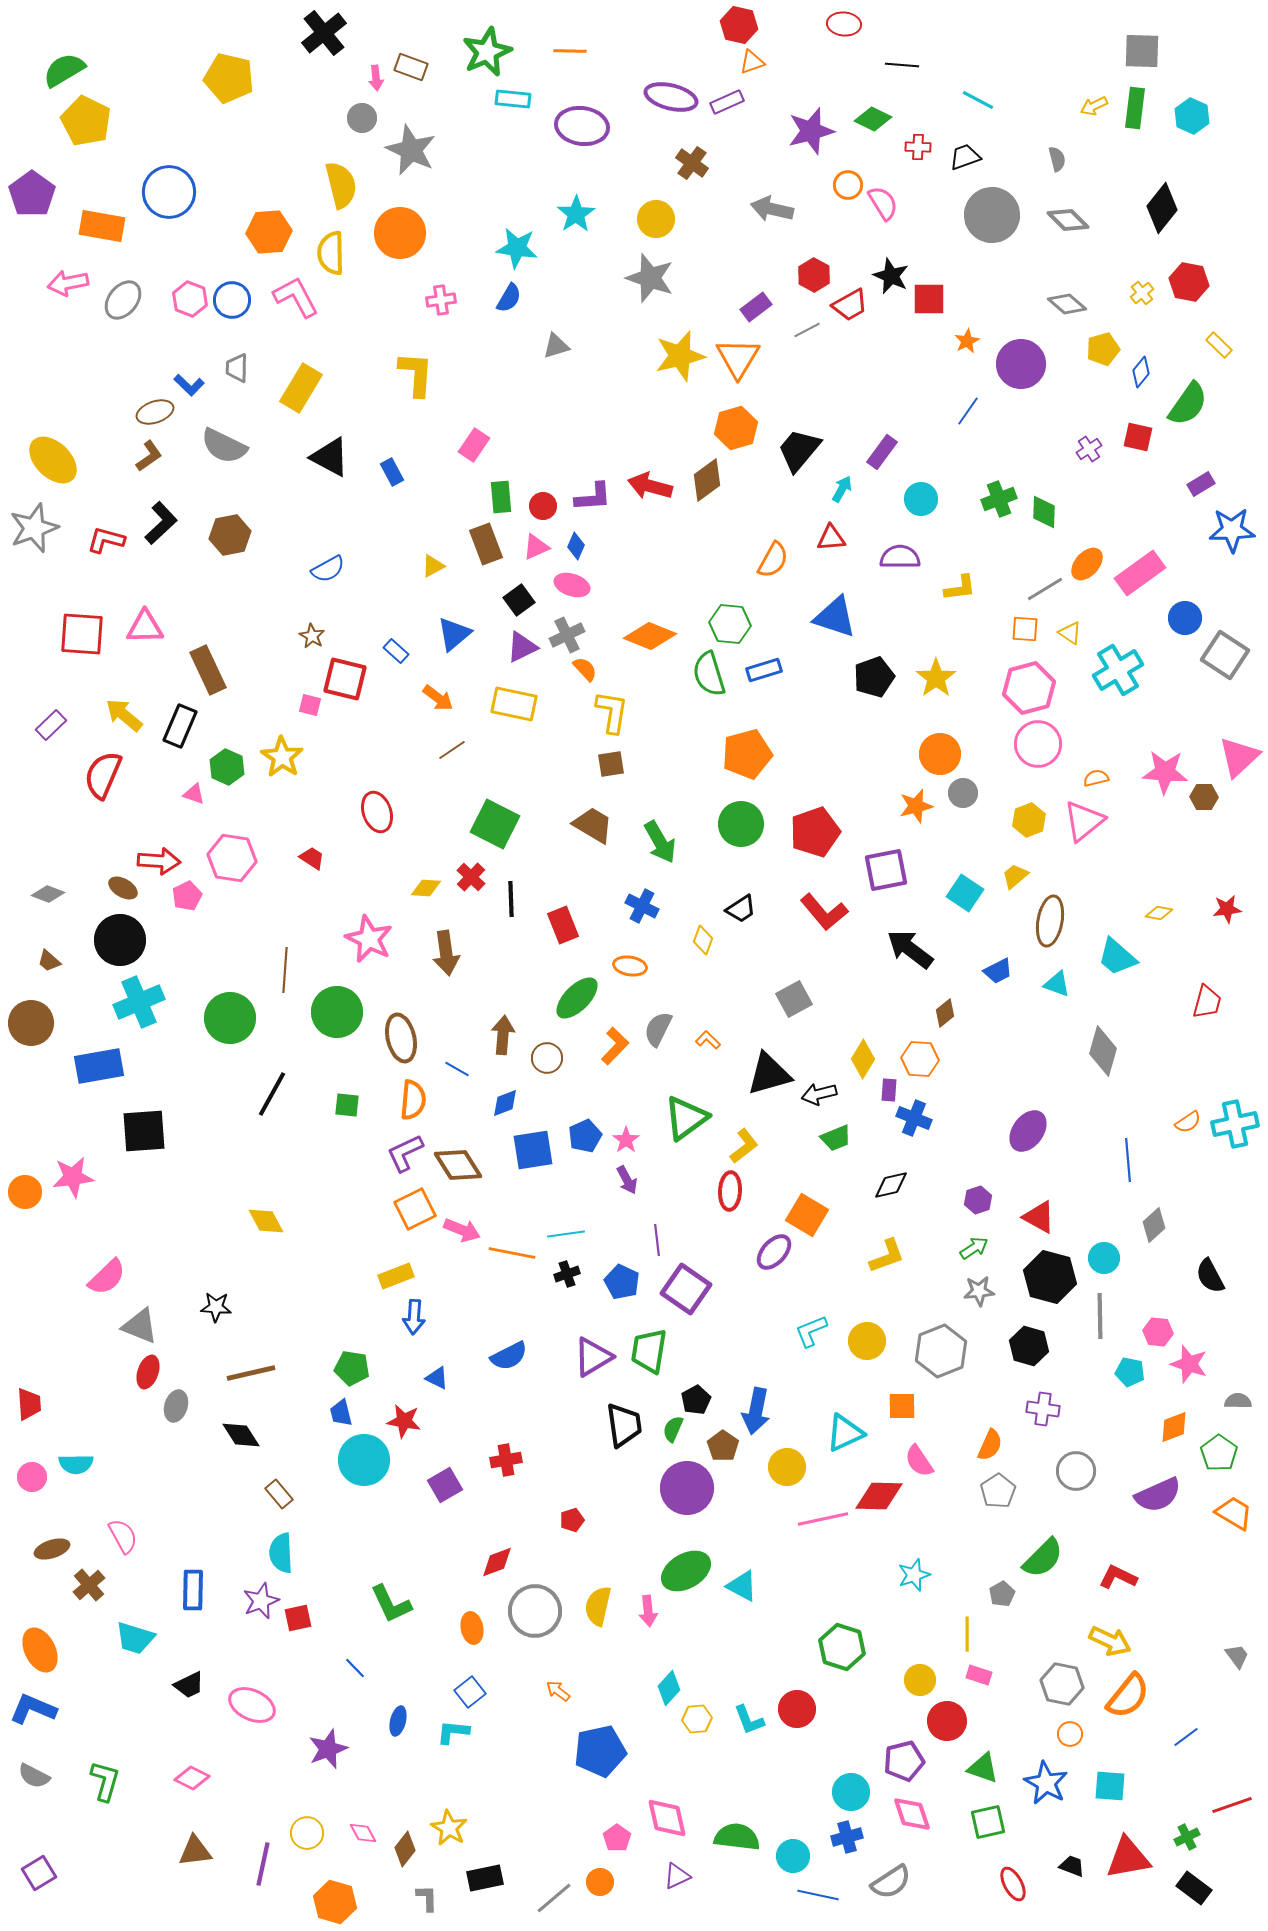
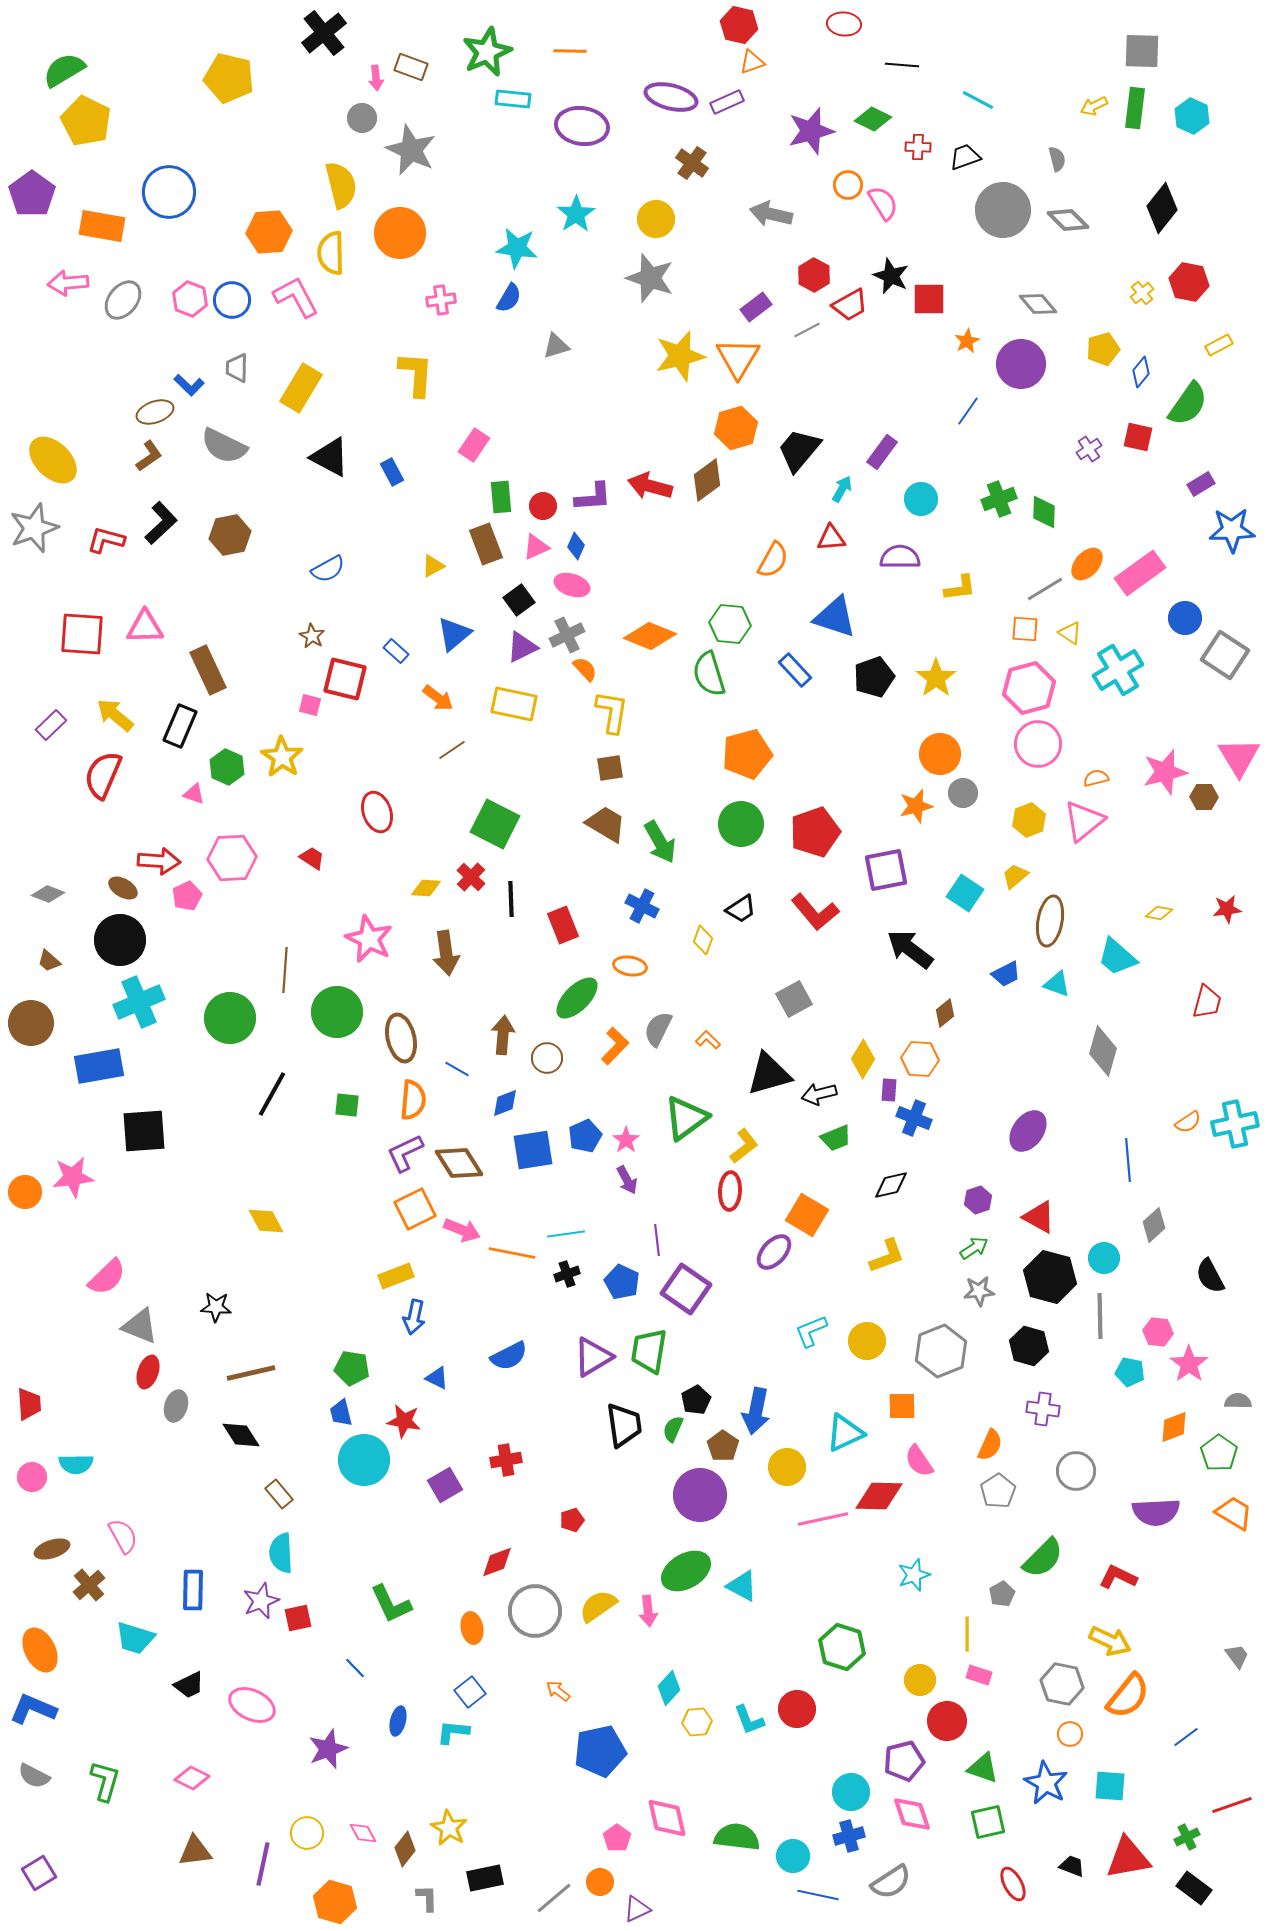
gray arrow at (772, 209): moved 1 px left, 5 px down
gray circle at (992, 215): moved 11 px right, 5 px up
pink arrow at (68, 283): rotated 6 degrees clockwise
gray diamond at (1067, 304): moved 29 px left; rotated 9 degrees clockwise
yellow rectangle at (1219, 345): rotated 72 degrees counterclockwise
blue rectangle at (764, 670): moved 31 px right; rotated 64 degrees clockwise
yellow arrow at (124, 715): moved 9 px left
pink triangle at (1239, 757): rotated 18 degrees counterclockwise
brown square at (611, 764): moved 1 px left, 4 px down
pink star at (1165, 772): rotated 18 degrees counterclockwise
brown trapezoid at (593, 825): moved 13 px right, 1 px up
pink hexagon at (232, 858): rotated 12 degrees counterclockwise
red L-shape at (824, 912): moved 9 px left
blue trapezoid at (998, 971): moved 8 px right, 3 px down
brown diamond at (458, 1165): moved 1 px right, 2 px up
blue arrow at (414, 1317): rotated 8 degrees clockwise
pink star at (1189, 1364): rotated 18 degrees clockwise
purple circle at (687, 1488): moved 13 px right, 7 px down
purple semicircle at (1158, 1495): moved 2 px left, 17 px down; rotated 21 degrees clockwise
yellow semicircle at (598, 1606): rotated 42 degrees clockwise
yellow hexagon at (697, 1719): moved 3 px down
blue cross at (847, 1837): moved 2 px right, 1 px up
purple triangle at (677, 1876): moved 40 px left, 33 px down
